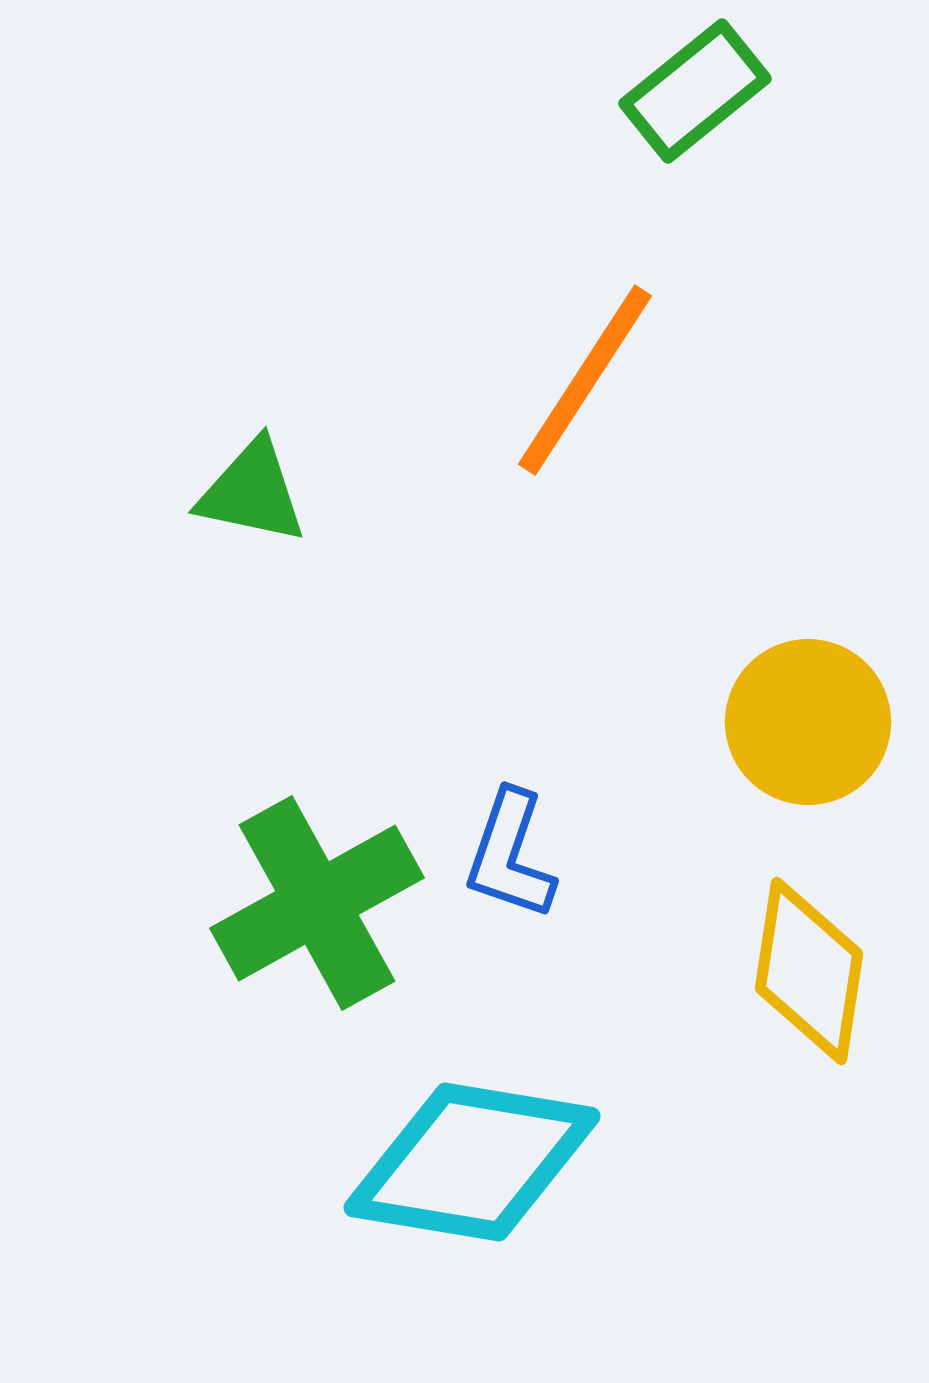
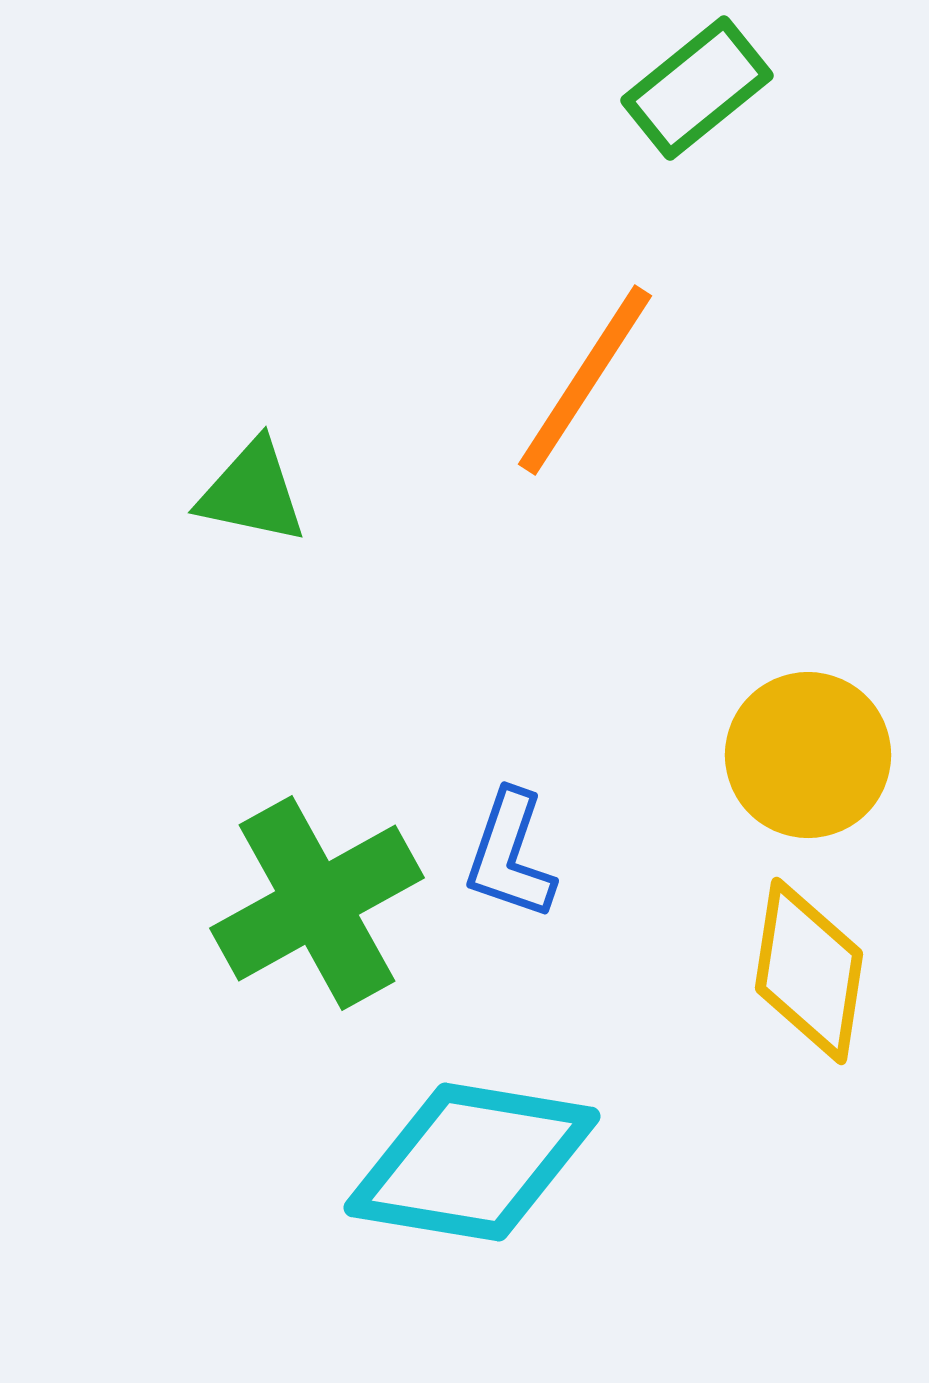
green rectangle: moved 2 px right, 3 px up
yellow circle: moved 33 px down
